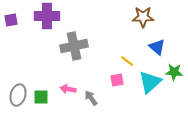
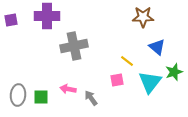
green star: rotated 24 degrees counterclockwise
cyan triangle: rotated 10 degrees counterclockwise
gray ellipse: rotated 10 degrees counterclockwise
